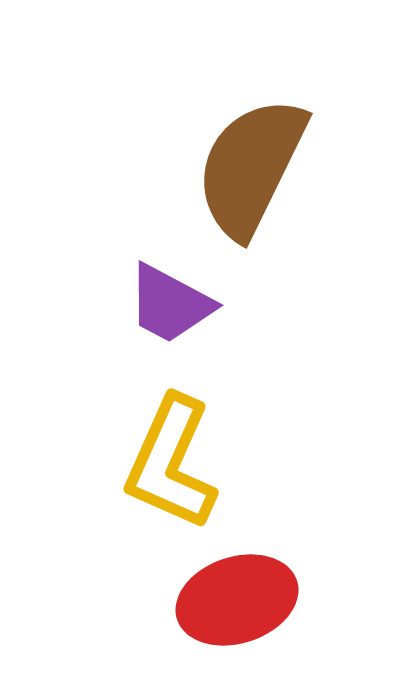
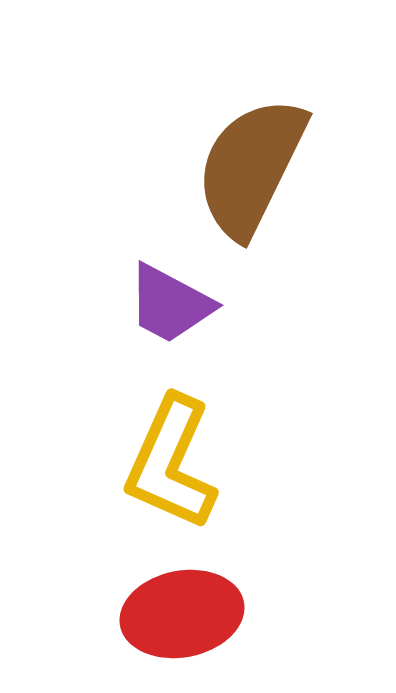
red ellipse: moved 55 px left, 14 px down; rotated 7 degrees clockwise
